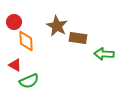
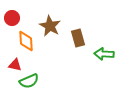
red circle: moved 2 px left, 4 px up
brown star: moved 7 px left
brown rectangle: rotated 66 degrees clockwise
red triangle: rotated 16 degrees counterclockwise
